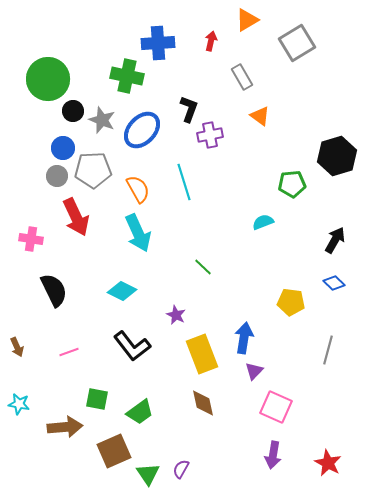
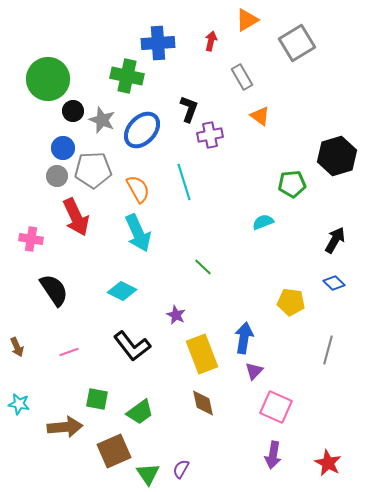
black semicircle at (54, 290): rotated 8 degrees counterclockwise
